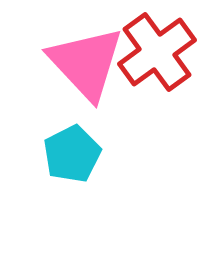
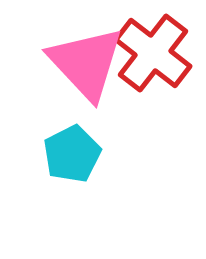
red cross: moved 4 px left, 1 px down; rotated 16 degrees counterclockwise
